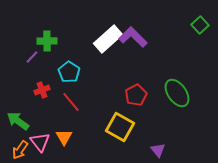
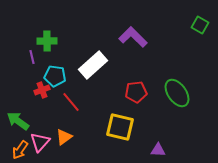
green square: rotated 18 degrees counterclockwise
white rectangle: moved 15 px left, 26 px down
purple line: rotated 56 degrees counterclockwise
cyan pentagon: moved 14 px left, 4 px down; rotated 25 degrees counterclockwise
red pentagon: moved 3 px up; rotated 20 degrees clockwise
yellow square: rotated 16 degrees counterclockwise
orange triangle: rotated 24 degrees clockwise
pink triangle: rotated 20 degrees clockwise
purple triangle: rotated 49 degrees counterclockwise
